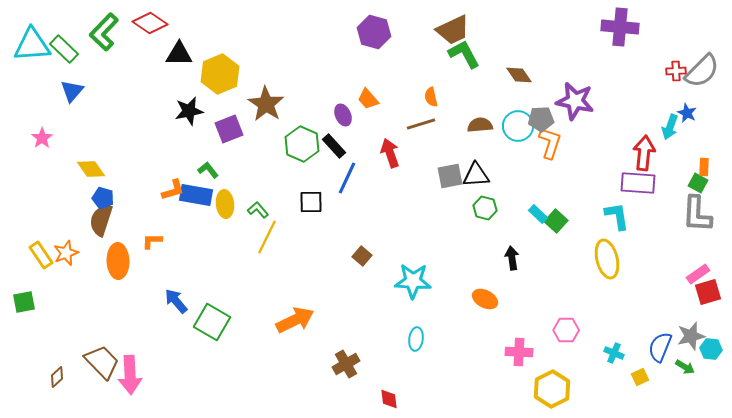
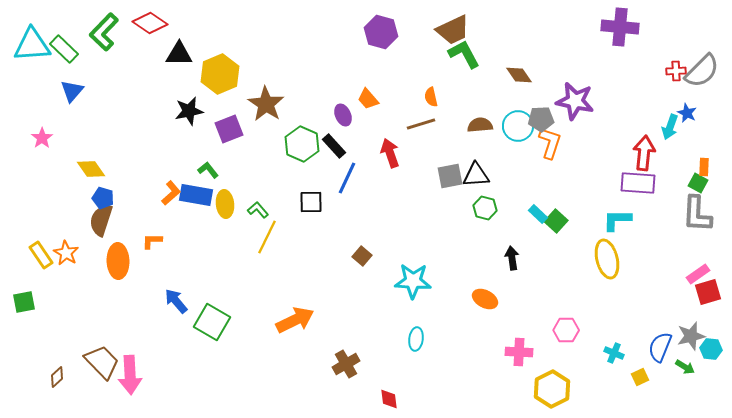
purple hexagon at (374, 32): moved 7 px right
orange L-shape at (173, 190): moved 2 px left, 3 px down; rotated 25 degrees counterclockwise
cyan L-shape at (617, 216): moved 4 px down; rotated 80 degrees counterclockwise
orange star at (66, 253): rotated 20 degrees counterclockwise
